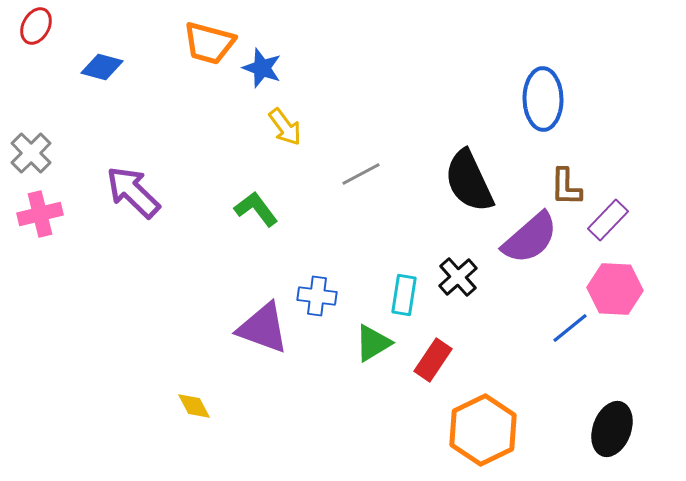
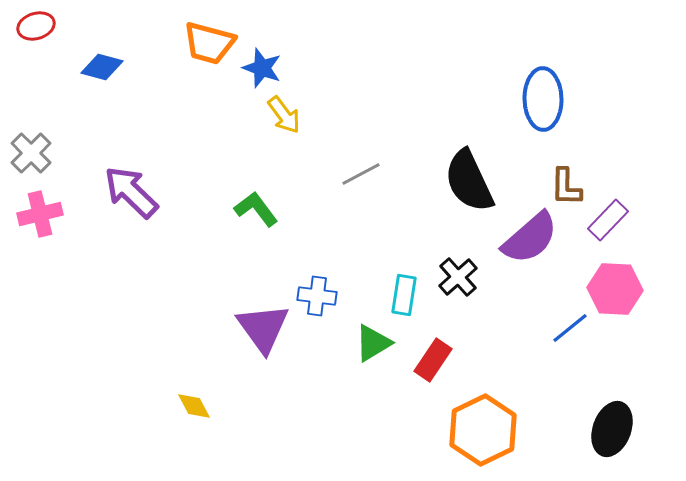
red ellipse: rotated 45 degrees clockwise
yellow arrow: moved 1 px left, 12 px up
purple arrow: moved 2 px left
purple triangle: rotated 34 degrees clockwise
